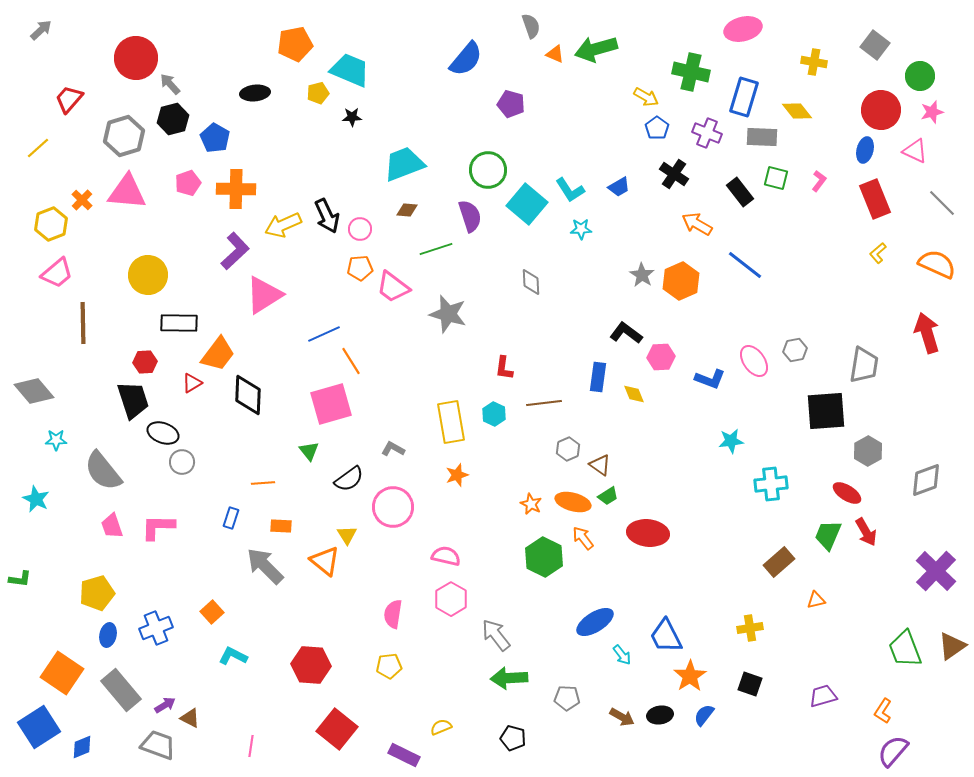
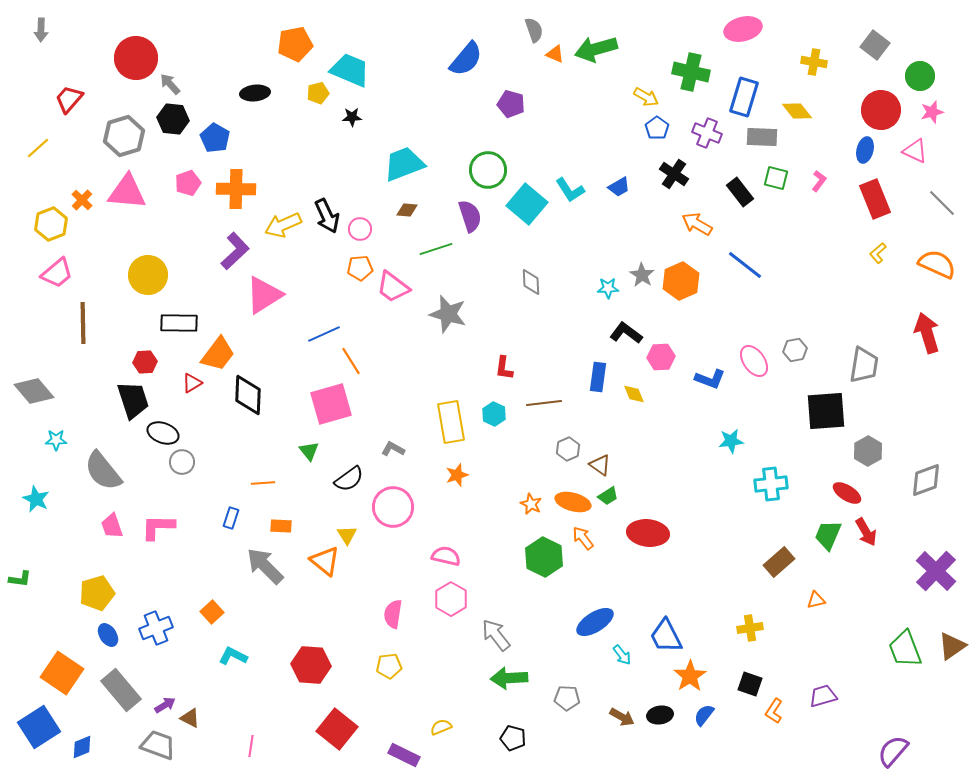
gray semicircle at (531, 26): moved 3 px right, 4 px down
gray arrow at (41, 30): rotated 135 degrees clockwise
black hexagon at (173, 119): rotated 20 degrees clockwise
cyan star at (581, 229): moved 27 px right, 59 px down
blue ellipse at (108, 635): rotated 45 degrees counterclockwise
orange L-shape at (883, 711): moved 109 px left
